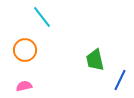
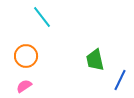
orange circle: moved 1 px right, 6 px down
pink semicircle: rotated 21 degrees counterclockwise
